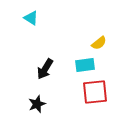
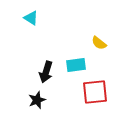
yellow semicircle: rotated 77 degrees clockwise
cyan rectangle: moved 9 px left
black arrow: moved 1 px right, 3 px down; rotated 15 degrees counterclockwise
black star: moved 4 px up
